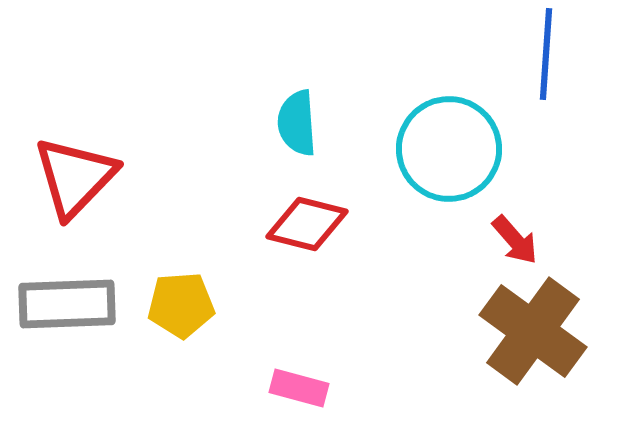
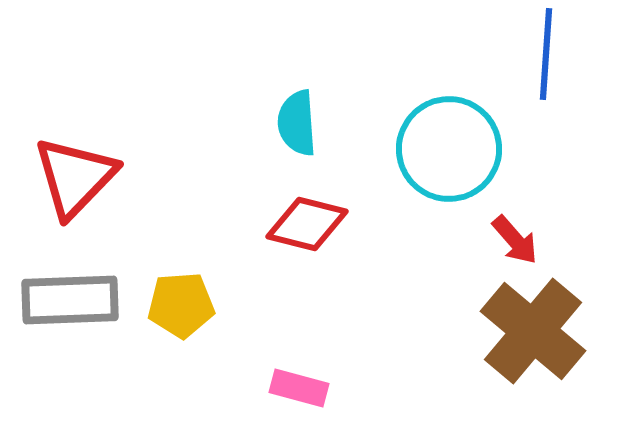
gray rectangle: moved 3 px right, 4 px up
brown cross: rotated 4 degrees clockwise
